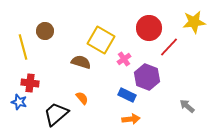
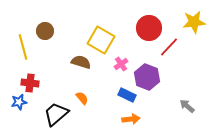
pink cross: moved 3 px left, 5 px down
blue star: rotated 28 degrees counterclockwise
